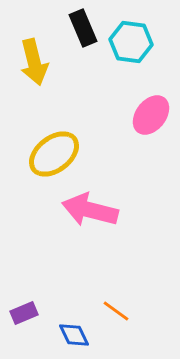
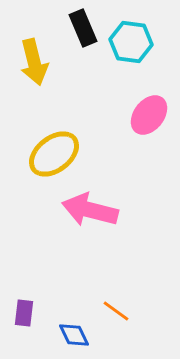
pink ellipse: moved 2 px left
purple rectangle: rotated 60 degrees counterclockwise
